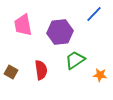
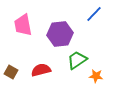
purple hexagon: moved 2 px down
green trapezoid: moved 2 px right
red semicircle: rotated 96 degrees counterclockwise
orange star: moved 4 px left, 1 px down
